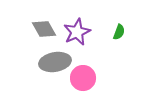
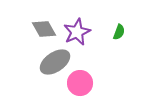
gray ellipse: rotated 24 degrees counterclockwise
pink circle: moved 3 px left, 5 px down
